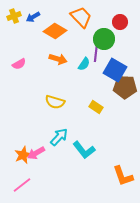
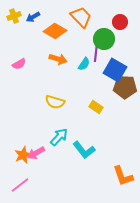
pink line: moved 2 px left
